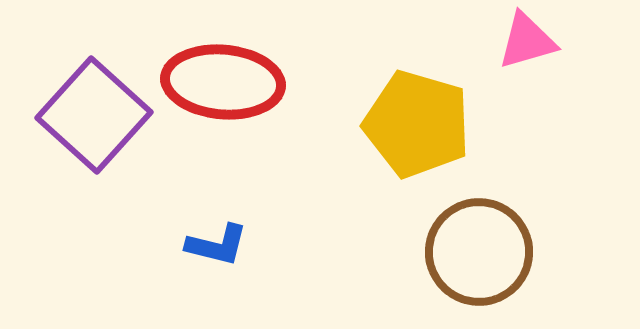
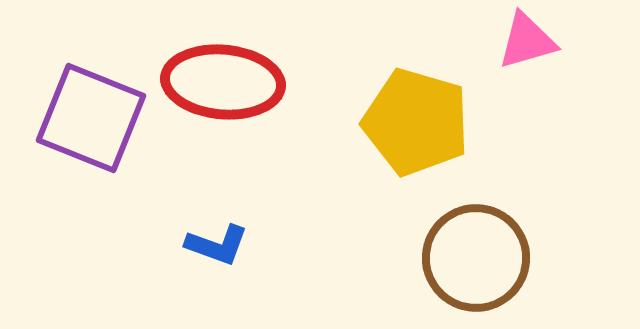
purple square: moved 3 px left, 3 px down; rotated 20 degrees counterclockwise
yellow pentagon: moved 1 px left, 2 px up
blue L-shape: rotated 6 degrees clockwise
brown circle: moved 3 px left, 6 px down
